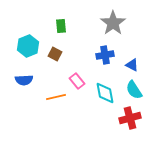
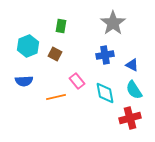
green rectangle: rotated 16 degrees clockwise
blue semicircle: moved 1 px down
